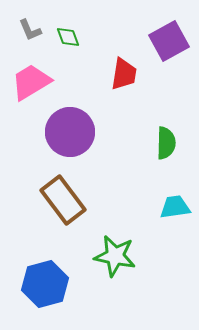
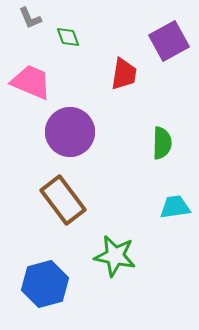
gray L-shape: moved 12 px up
pink trapezoid: rotated 54 degrees clockwise
green semicircle: moved 4 px left
